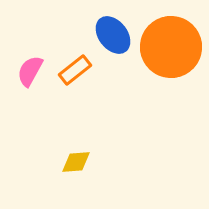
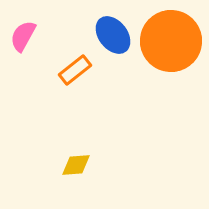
orange circle: moved 6 px up
pink semicircle: moved 7 px left, 35 px up
yellow diamond: moved 3 px down
